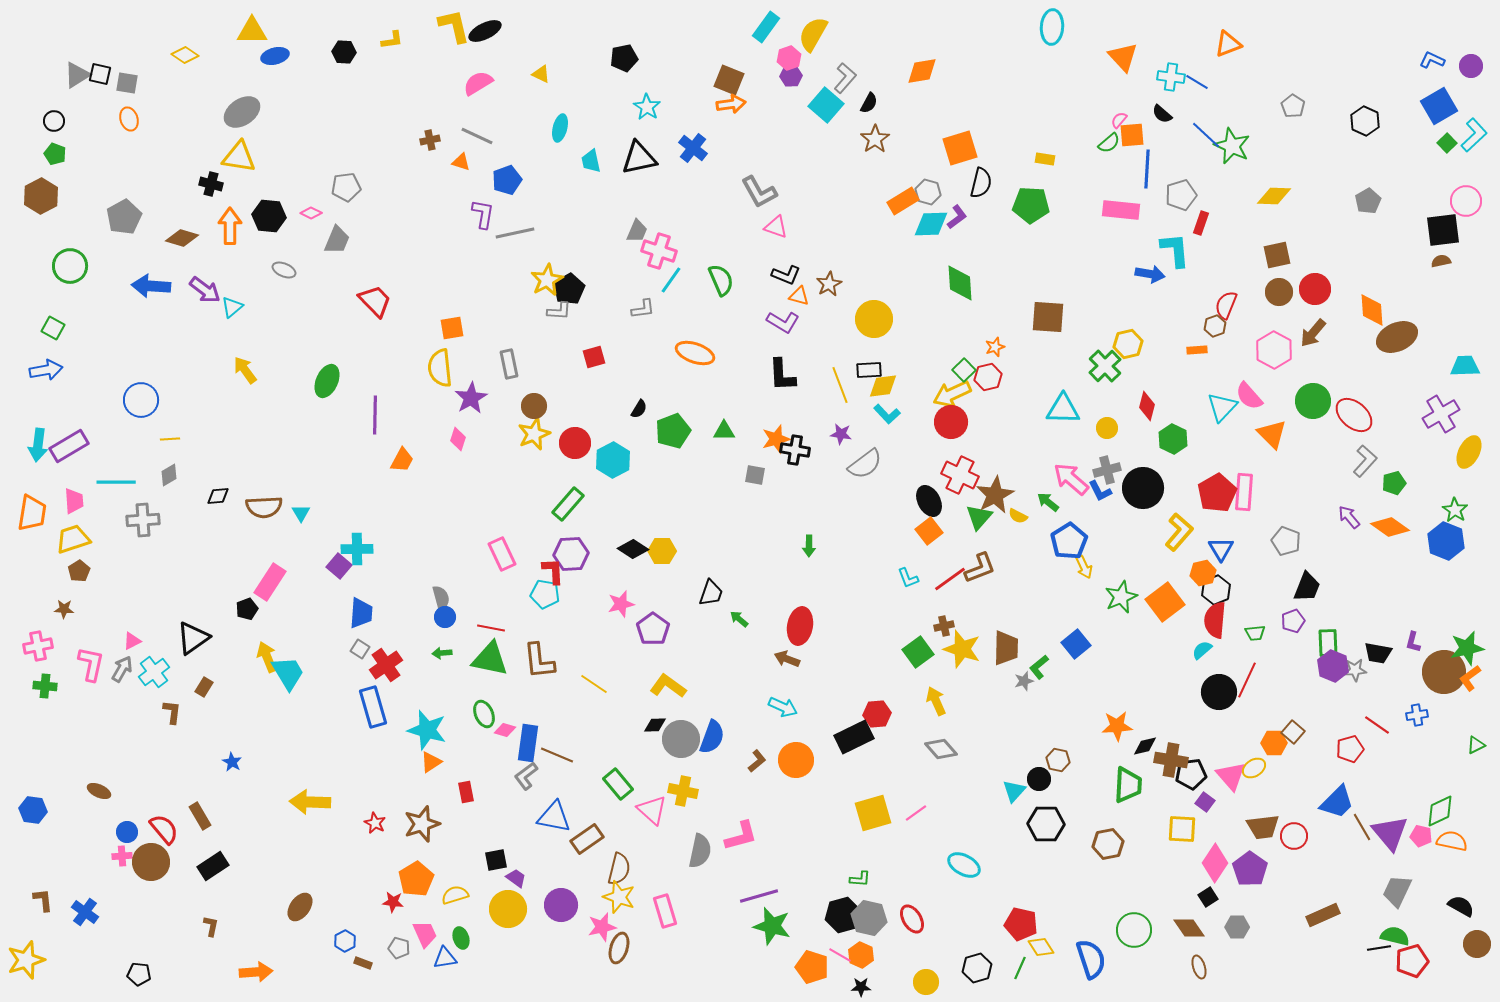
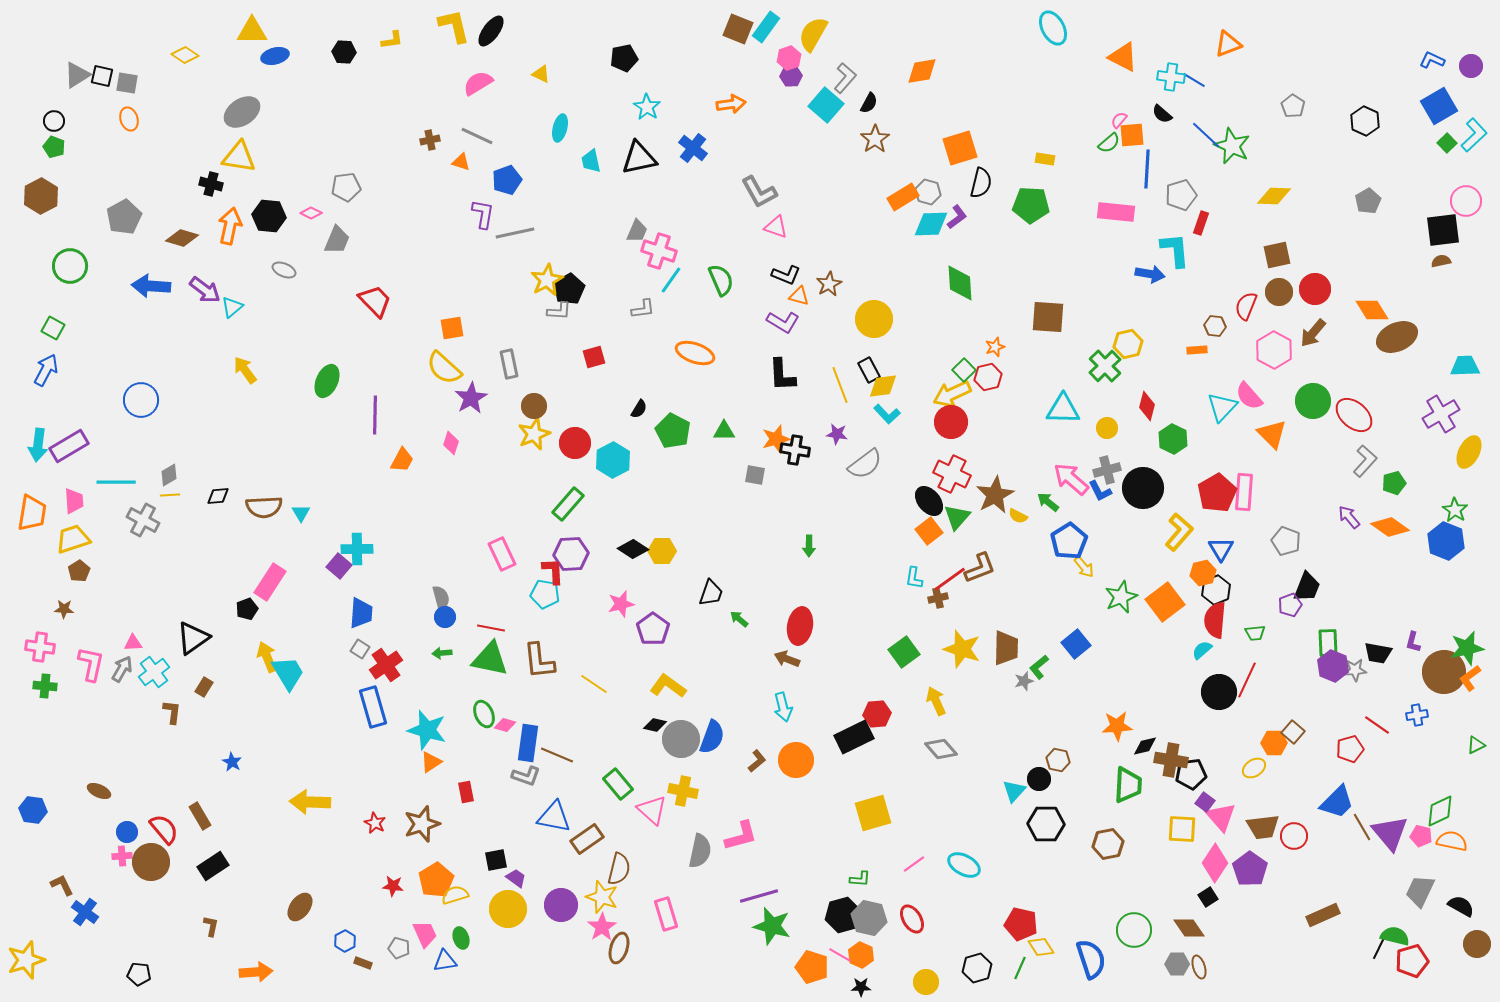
cyan ellipse at (1052, 27): moved 1 px right, 1 px down; rotated 32 degrees counterclockwise
black ellipse at (485, 31): moved 6 px right; rotated 28 degrees counterclockwise
orange triangle at (1123, 57): rotated 20 degrees counterclockwise
black square at (100, 74): moved 2 px right, 2 px down
brown square at (729, 80): moved 9 px right, 51 px up
blue line at (1197, 82): moved 3 px left, 2 px up
green pentagon at (55, 154): moved 1 px left, 7 px up
orange rectangle at (903, 201): moved 4 px up
pink rectangle at (1121, 210): moved 5 px left, 2 px down
orange arrow at (230, 226): rotated 12 degrees clockwise
red semicircle at (1226, 305): moved 20 px right, 1 px down
orange diamond at (1372, 310): rotated 28 degrees counterclockwise
brown hexagon at (1215, 326): rotated 25 degrees clockwise
yellow semicircle at (440, 368): moved 4 px right; rotated 42 degrees counterclockwise
blue arrow at (46, 370): rotated 52 degrees counterclockwise
black rectangle at (869, 370): rotated 65 degrees clockwise
green pentagon at (673, 431): rotated 24 degrees counterclockwise
purple star at (841, 434): moved 4 px left
yellow line at (170, 439): moved 56 px down
pink diamond at (458, 439): moved 7 px left, 4 px down
red cross at (960, 475): moved 8 px left, 1 px up
black ellipse at (929, 501): rotated 12 degrees counterclockwise
green triangle at (979, 517): moved 22 px left
gray cross at (143, 520): rotated 32 degrees clockwise
yellow arrow at (1084, 567): rotated 15 degrees counterclockwise
cyan L-shape at (908, 578): moved 6 px right; rotated 30 degrees clockwise
purple pentagon at (1293, 621): moved 3 px left, 16 px up
brown cross at (944, 626): moved 6 px left, 28 px up
pink triangle at (132, 641): moved 1 px right, 2 px down; rotated 24 degrees clockwise
pink cross at (38, 646): moved 2 px right, 1 px down; rotated 20 degrees clockwise
green square at (918, 652): moved 14 px left
cyan arrow at (783, 707): rotated 52 degrees clockwise
black diamond at (655, 725): rotated 15 degrees clockwise
pink diamond at (505, 730): moved 5 px up
gray L-shape at (526, 776): rotated 124 degrees counterclockwise
pink triangle at (1231, 776): moved 10 px left, 41 px down
pink line at (916, 813): moved 2 px left, 51 px down
orange pentagon at (416, 879): moved 20 px right, 1 px down
gray trapezoid at (1397, 891): moved 23 px right
yellow star at (619, 897): moved 17 px left
brown L-shape at (43, 900): moved 19 px right, 15 px up; rotated 20 degrees counterclockwise
red star at (393, 902): moved 16 px up
pink rectangle at (665, 911): moved 1 px right, 3 px down
pink star at (602, 927): rotated 20 degrees counterclockwise
gray hexagon at (1237, 927): moved 60 px left, 37 px down
black line at (1379, 948): rotated 55 degrees counterclockwise
blue triangle at (445, 958): moved 3 px down
